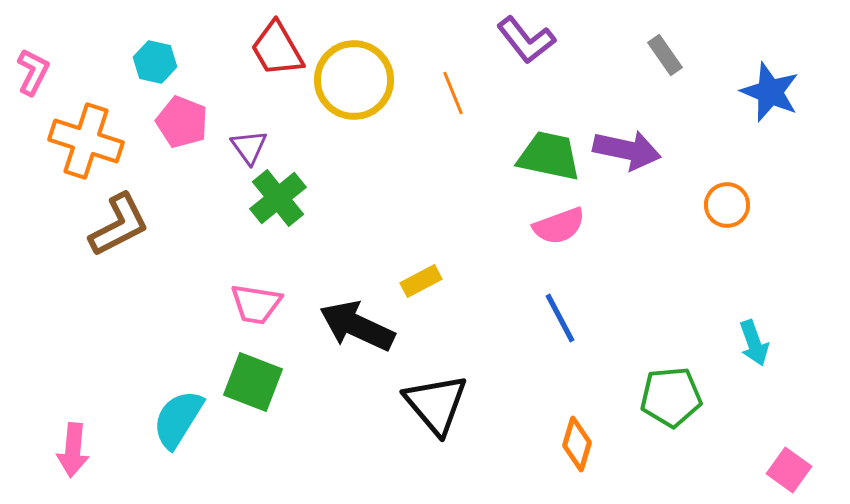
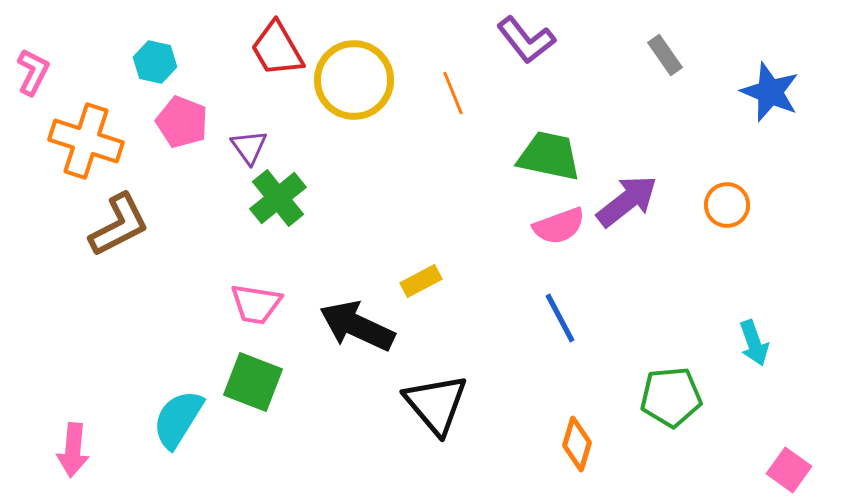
purple arrow: moved 51 px down; rotated 50 degrees counterclockwise
